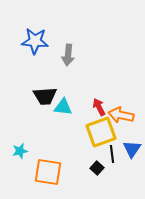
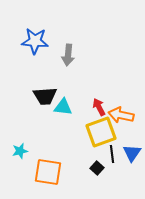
blue triangle: moved 4 px down
